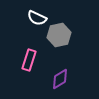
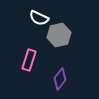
white semicircle: moved 2 px right
purple diamond: rotated 20 degrees counterclockwise
